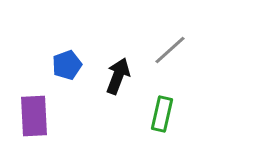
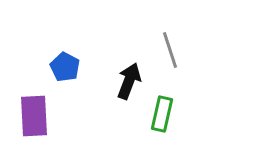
gray line: rotated 66 degrees counterclockwise
blue pentagon: moved 2 px left, 2 px down; rotated 24 degrees counterclockwise
black arrow: moved 11 px right, 5 px down
